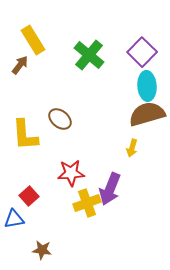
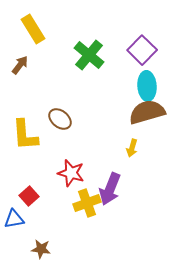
yellow rectangle: moved 11 px up
purple square: moved 2 px up
brown semicircle: moved 2 px up
red star: rotated 20 degrees clockwise
brown star: moved 1 px left, 1 px up
